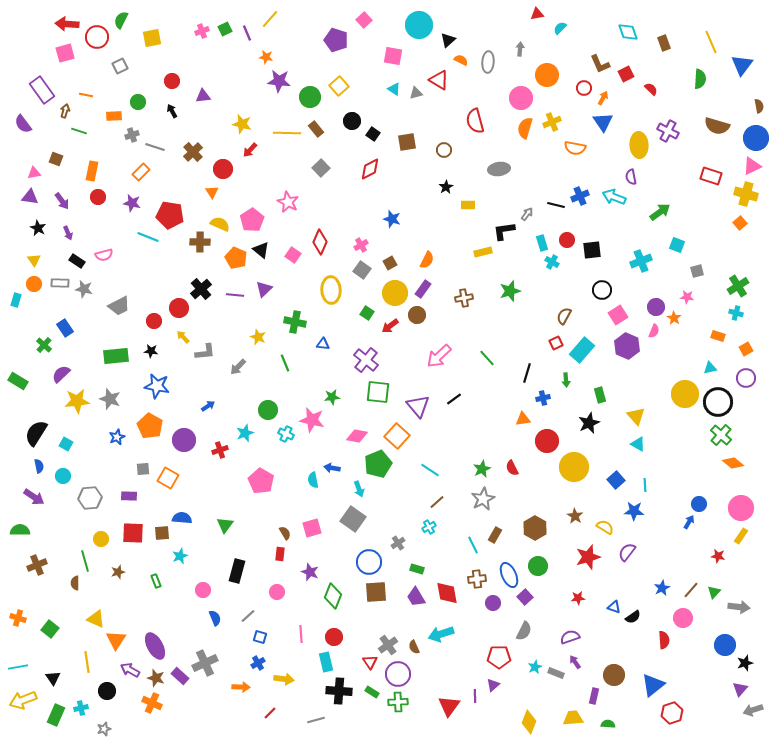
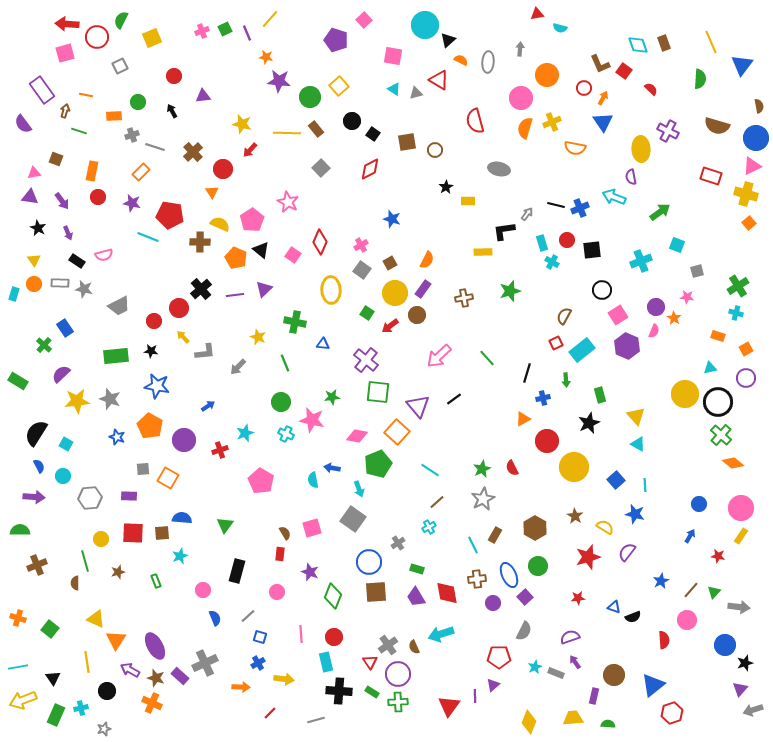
cyan circle at (419, 25): moved 6 px right
cyan semicircle at (560, 28): rotated 120 degrees counterclockwise
cyan diamond at (628, 32): moved 10 px right, 13 px down
yellow square at (152, 38): rotated 12 degrees counterclockwise
red square at (626, 74): moved 2 px left, 3 px up; rotated 28 degrees counterclockwise
red circle at (172, 81): moved 2 px right, 5 px up
yellow ellipse at (639, 145): moved 2 px right, 4 px down
brown circle at (444, 150): moved 9 px left
gray ellipse at (499, 169): rotated 20 degrees clockwise
blue cross at (580, 196): moved 12 px down
yellow rectangle at (468, 205): moved 4 px up
orange square at (740, 223): moved 9 px right
yellow rectangle at (483, 252): rotated 12 degrees clockwise
purple line at (235, 295): rotated 12 degrees counterclockwise
cyan rectangle at (16, 300): moved 2 px left, 6 px up
cyan rectangle at (582, 350): rotated 10 degrees clockwise
green circle at (268, 410): moved 13 px right, 8 px up
orange triangle at (523, 419): rotated 21 degrees counterclockwise
orange square at (397, 436): moved 4 px up
blue star at (117, 437): rotated 28 degrees counterclockwise
blue semicircle at (39, 466): rotated 16 degrees counterclockwise
purple arrow at (34, 497): rotated 30 degrees counterclockwise
blue star at (634, 511): moved 1 px right, 3 px down; rotated 12 degrees clockwise
blue arrow at (689, 522): moved 1 px right, 14 px down
blue star at (662, 588): moved 1 px left, 7 px up
black semicircle at (633, 617): rotated 14 degrees clockwise
pink circle at (683, 618): moved 4 px right, 2 px down
